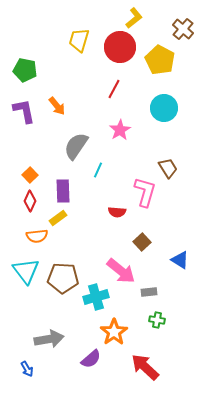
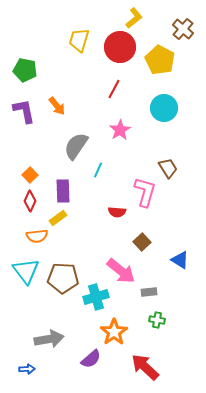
blue arrow: rotated 63 degrees counterclockwise
